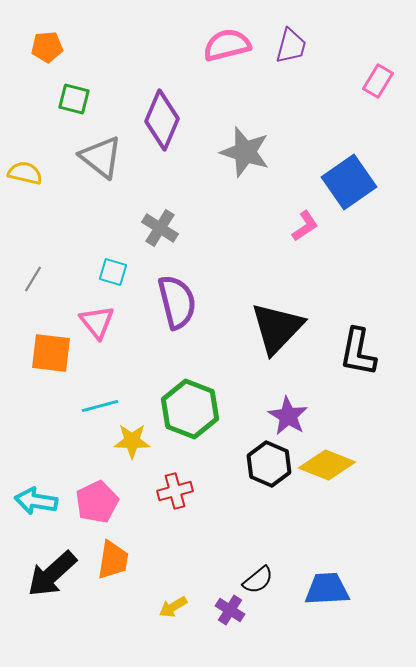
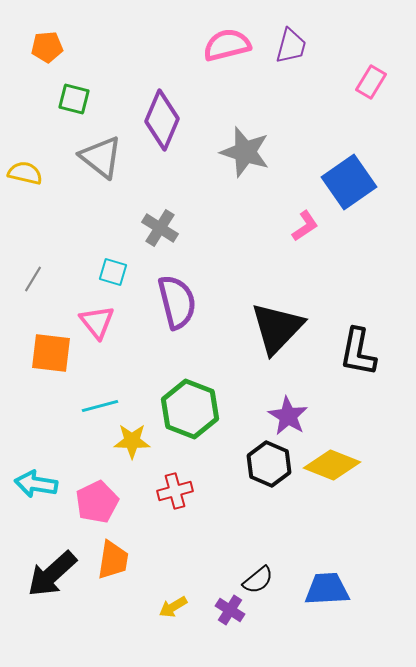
pink rectangle: moved 7 px left, 1 px down
yellow diamond: moved 5 px right
cyan arrow: moved 17 px up
